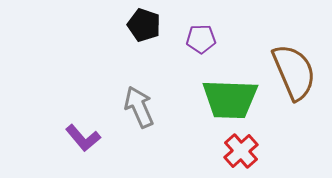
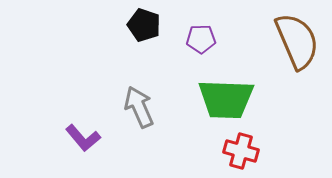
brown semicircle: moved 3 px right, 31 px up
green trapezoid: moved 4 px left
red cross: rotated 32 degrees counterclockwise
